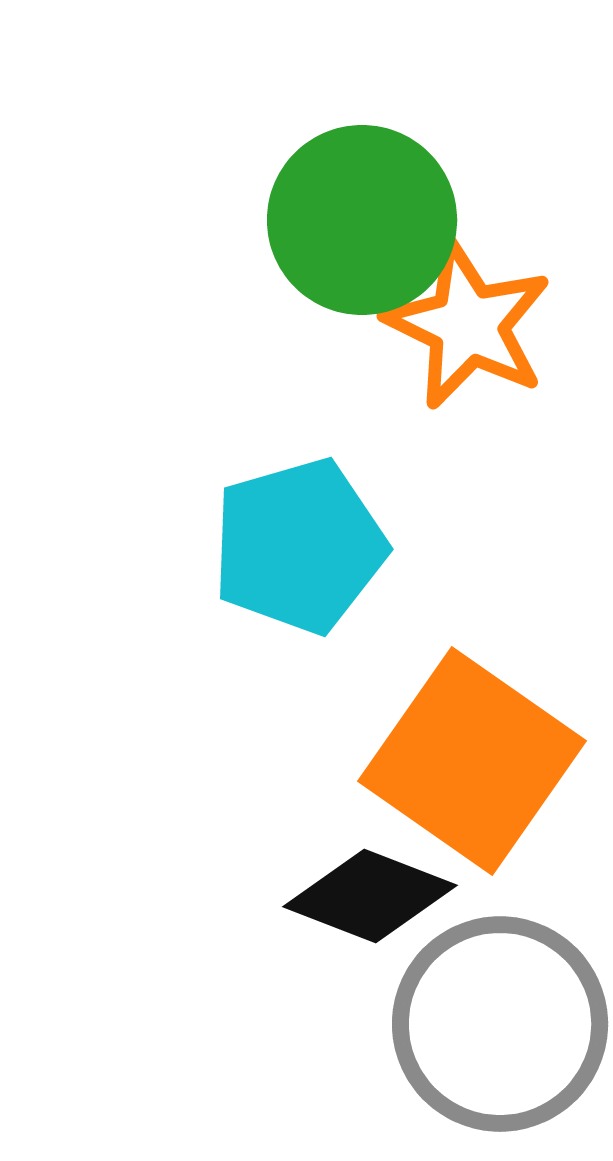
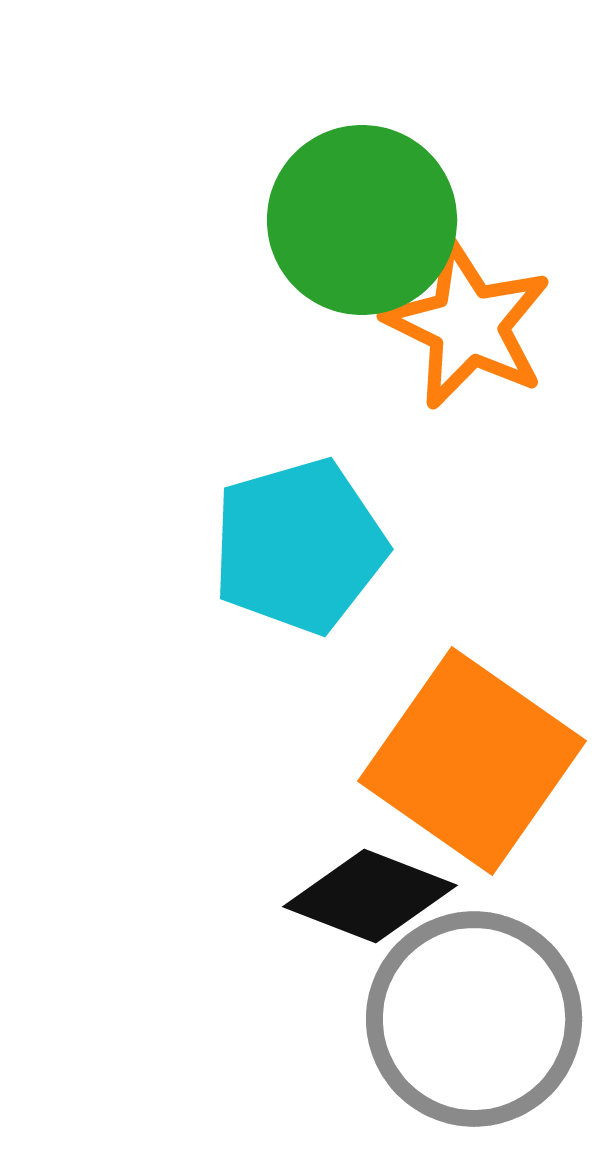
gray circle: moved 26 px left, 5 px up
